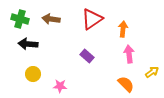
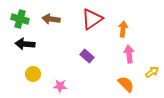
black arrow: moved 3 px left
